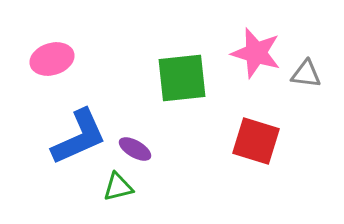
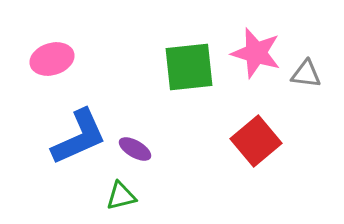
green square: moved 7 px right, 11 px up
red square: rotated 33 degrees clockwise
green triangle: moved 3 px right, 9 px down
